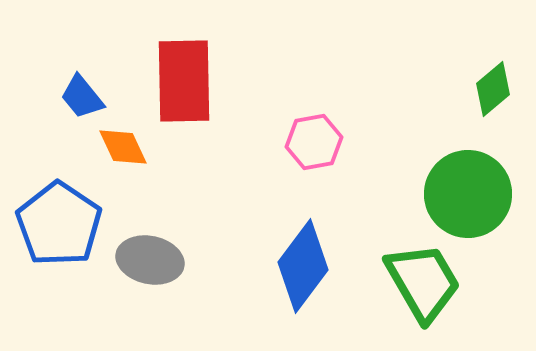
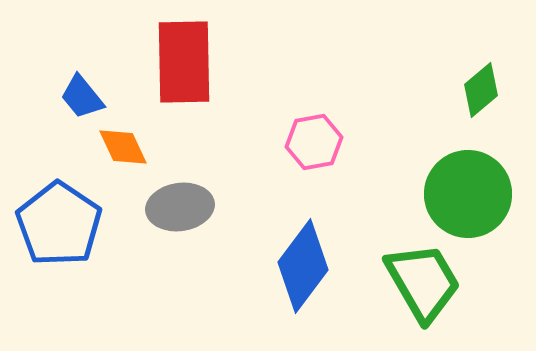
red rectangle: moved 19 px up
green diamond: moved 12 px left, 1 px down
gray ellipse: moved 30 px right, 53 px up; rotated 20 degrees counterclockwise
